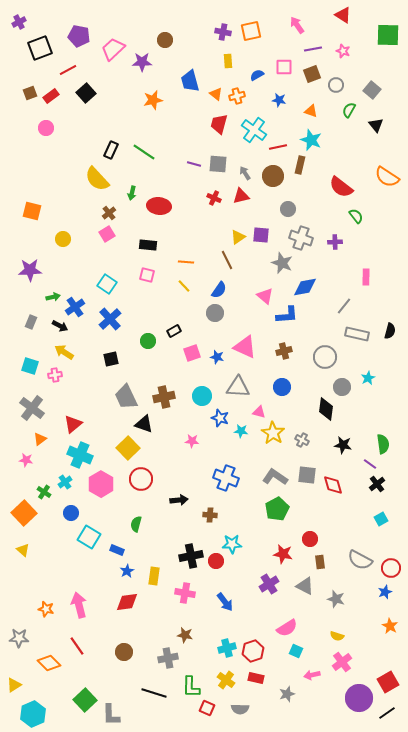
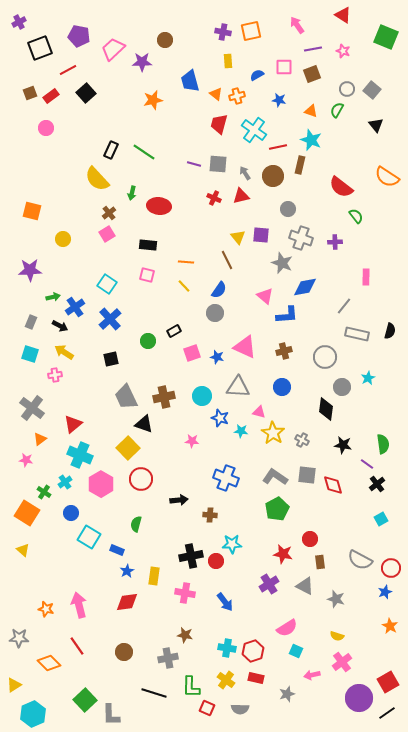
green square at (388, 35): moved 2 px left, 2 px down; rotated 20 degrees clockwise
gray circle at (336, 85): moved 11 px right, 4 px down
green semicircle at (349, 110): moved 12 px left
yellow triangle at (238, 237): rotated 35 degrees counterclockwise
cyan square at (30, 366): moved 12 px up
purple line at (370, 464): moved 3 px left
orange square at (24, 513): moved 3 px right; rotated 15 degrees counterclockwise
cyan cross at (227, 648): rotated 24 degrees clockwise
